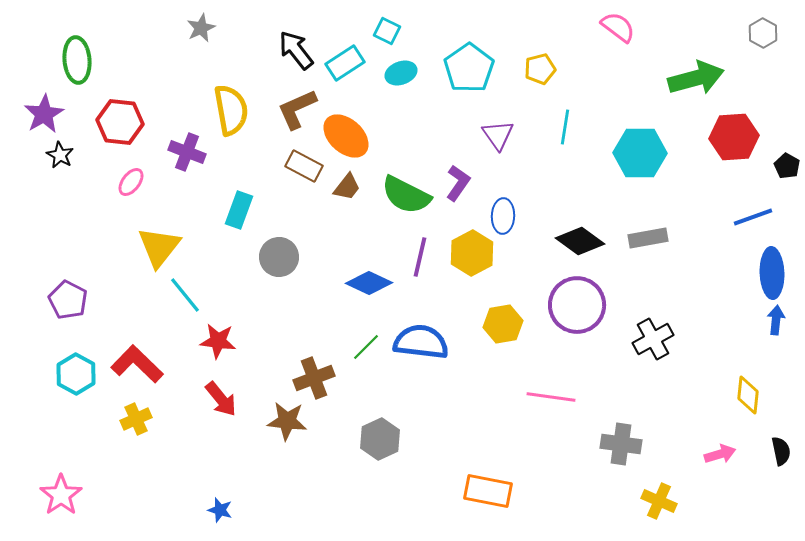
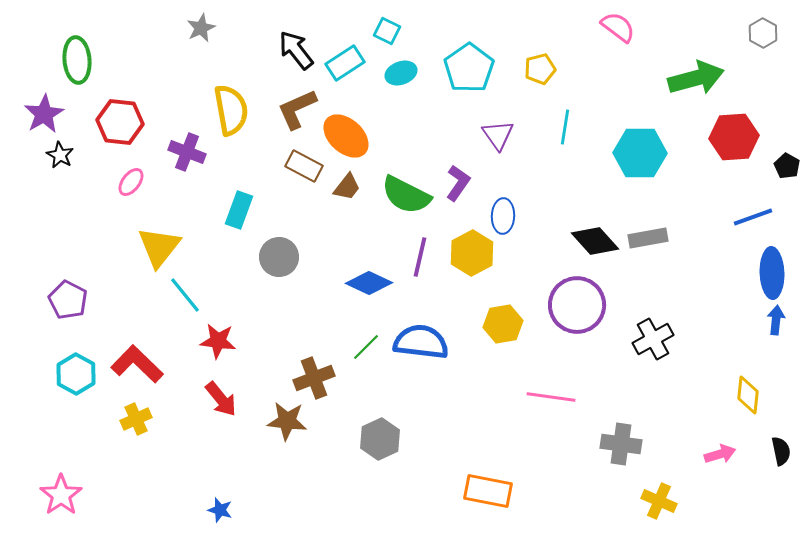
black diamond at (580, 241): moved 15 px right; rotated 12 degrees clockwise
